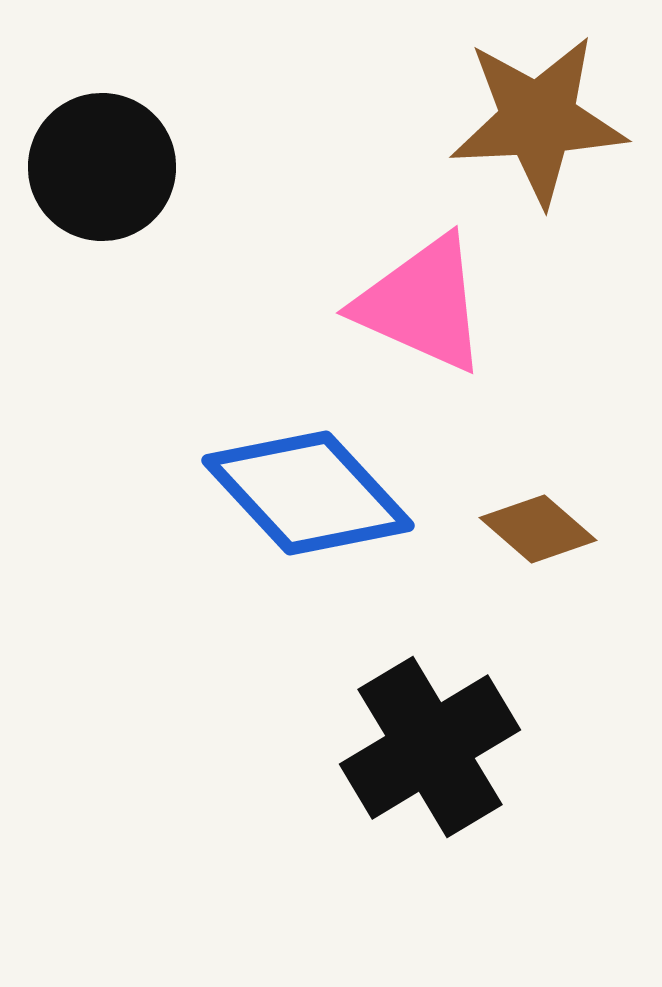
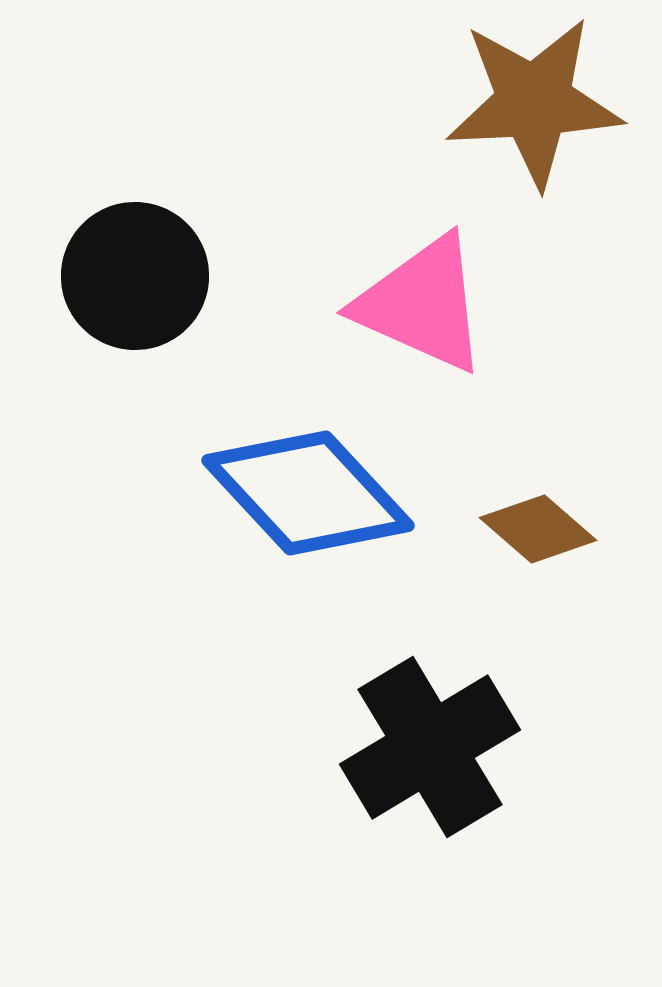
brown star: moved 4 px left, 18 px up
black circle: moved 33 px right, 109 px down
